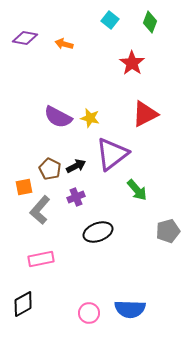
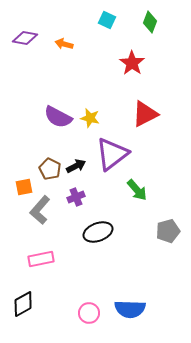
cyan square: moved 3 px left; rotated 12 degrees counterclockwise
